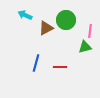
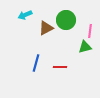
cyan arrow: rotated 48 degrees counterclockwise
